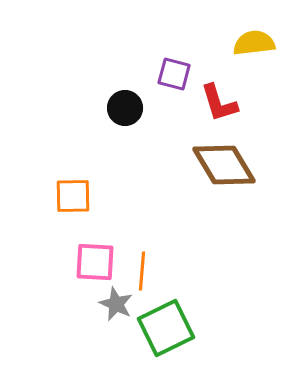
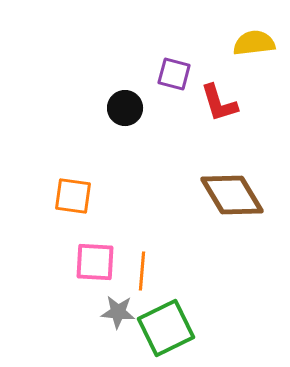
brown diamond: moved 8 px right, 30 px down
orange square: rotated 9 degrees clockwise
gray star: moved 2 px right, 8 px down; rotated 20 degrees counterclockwise
